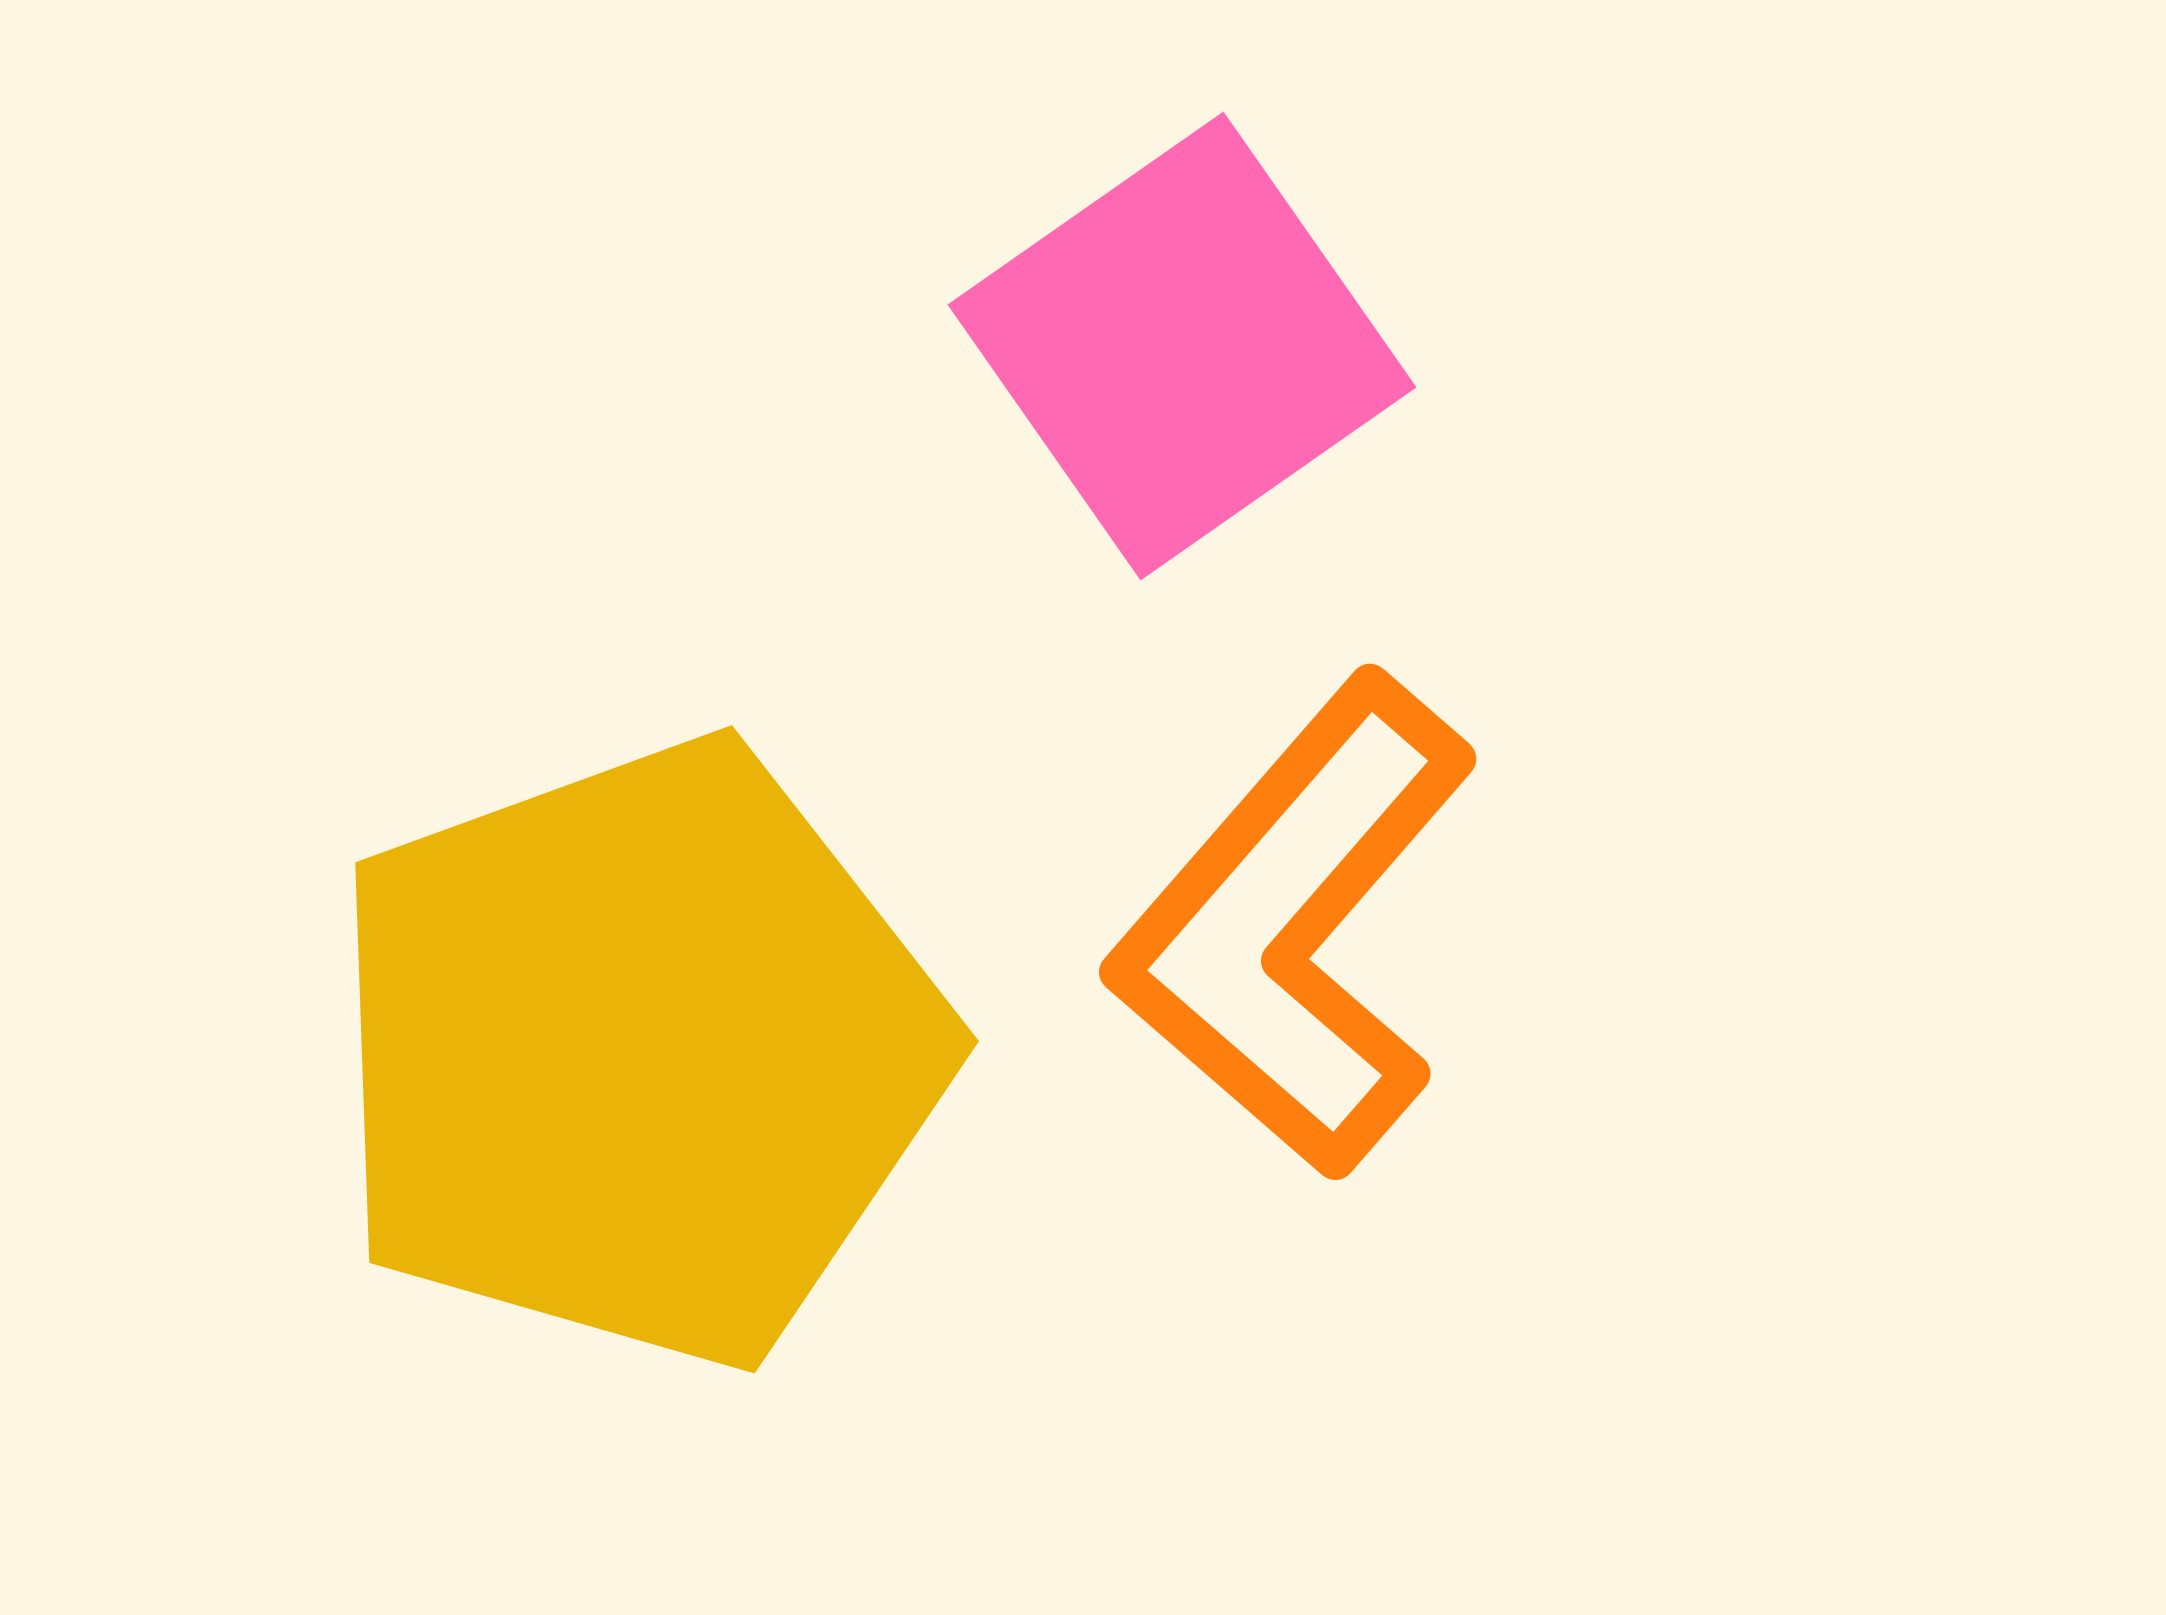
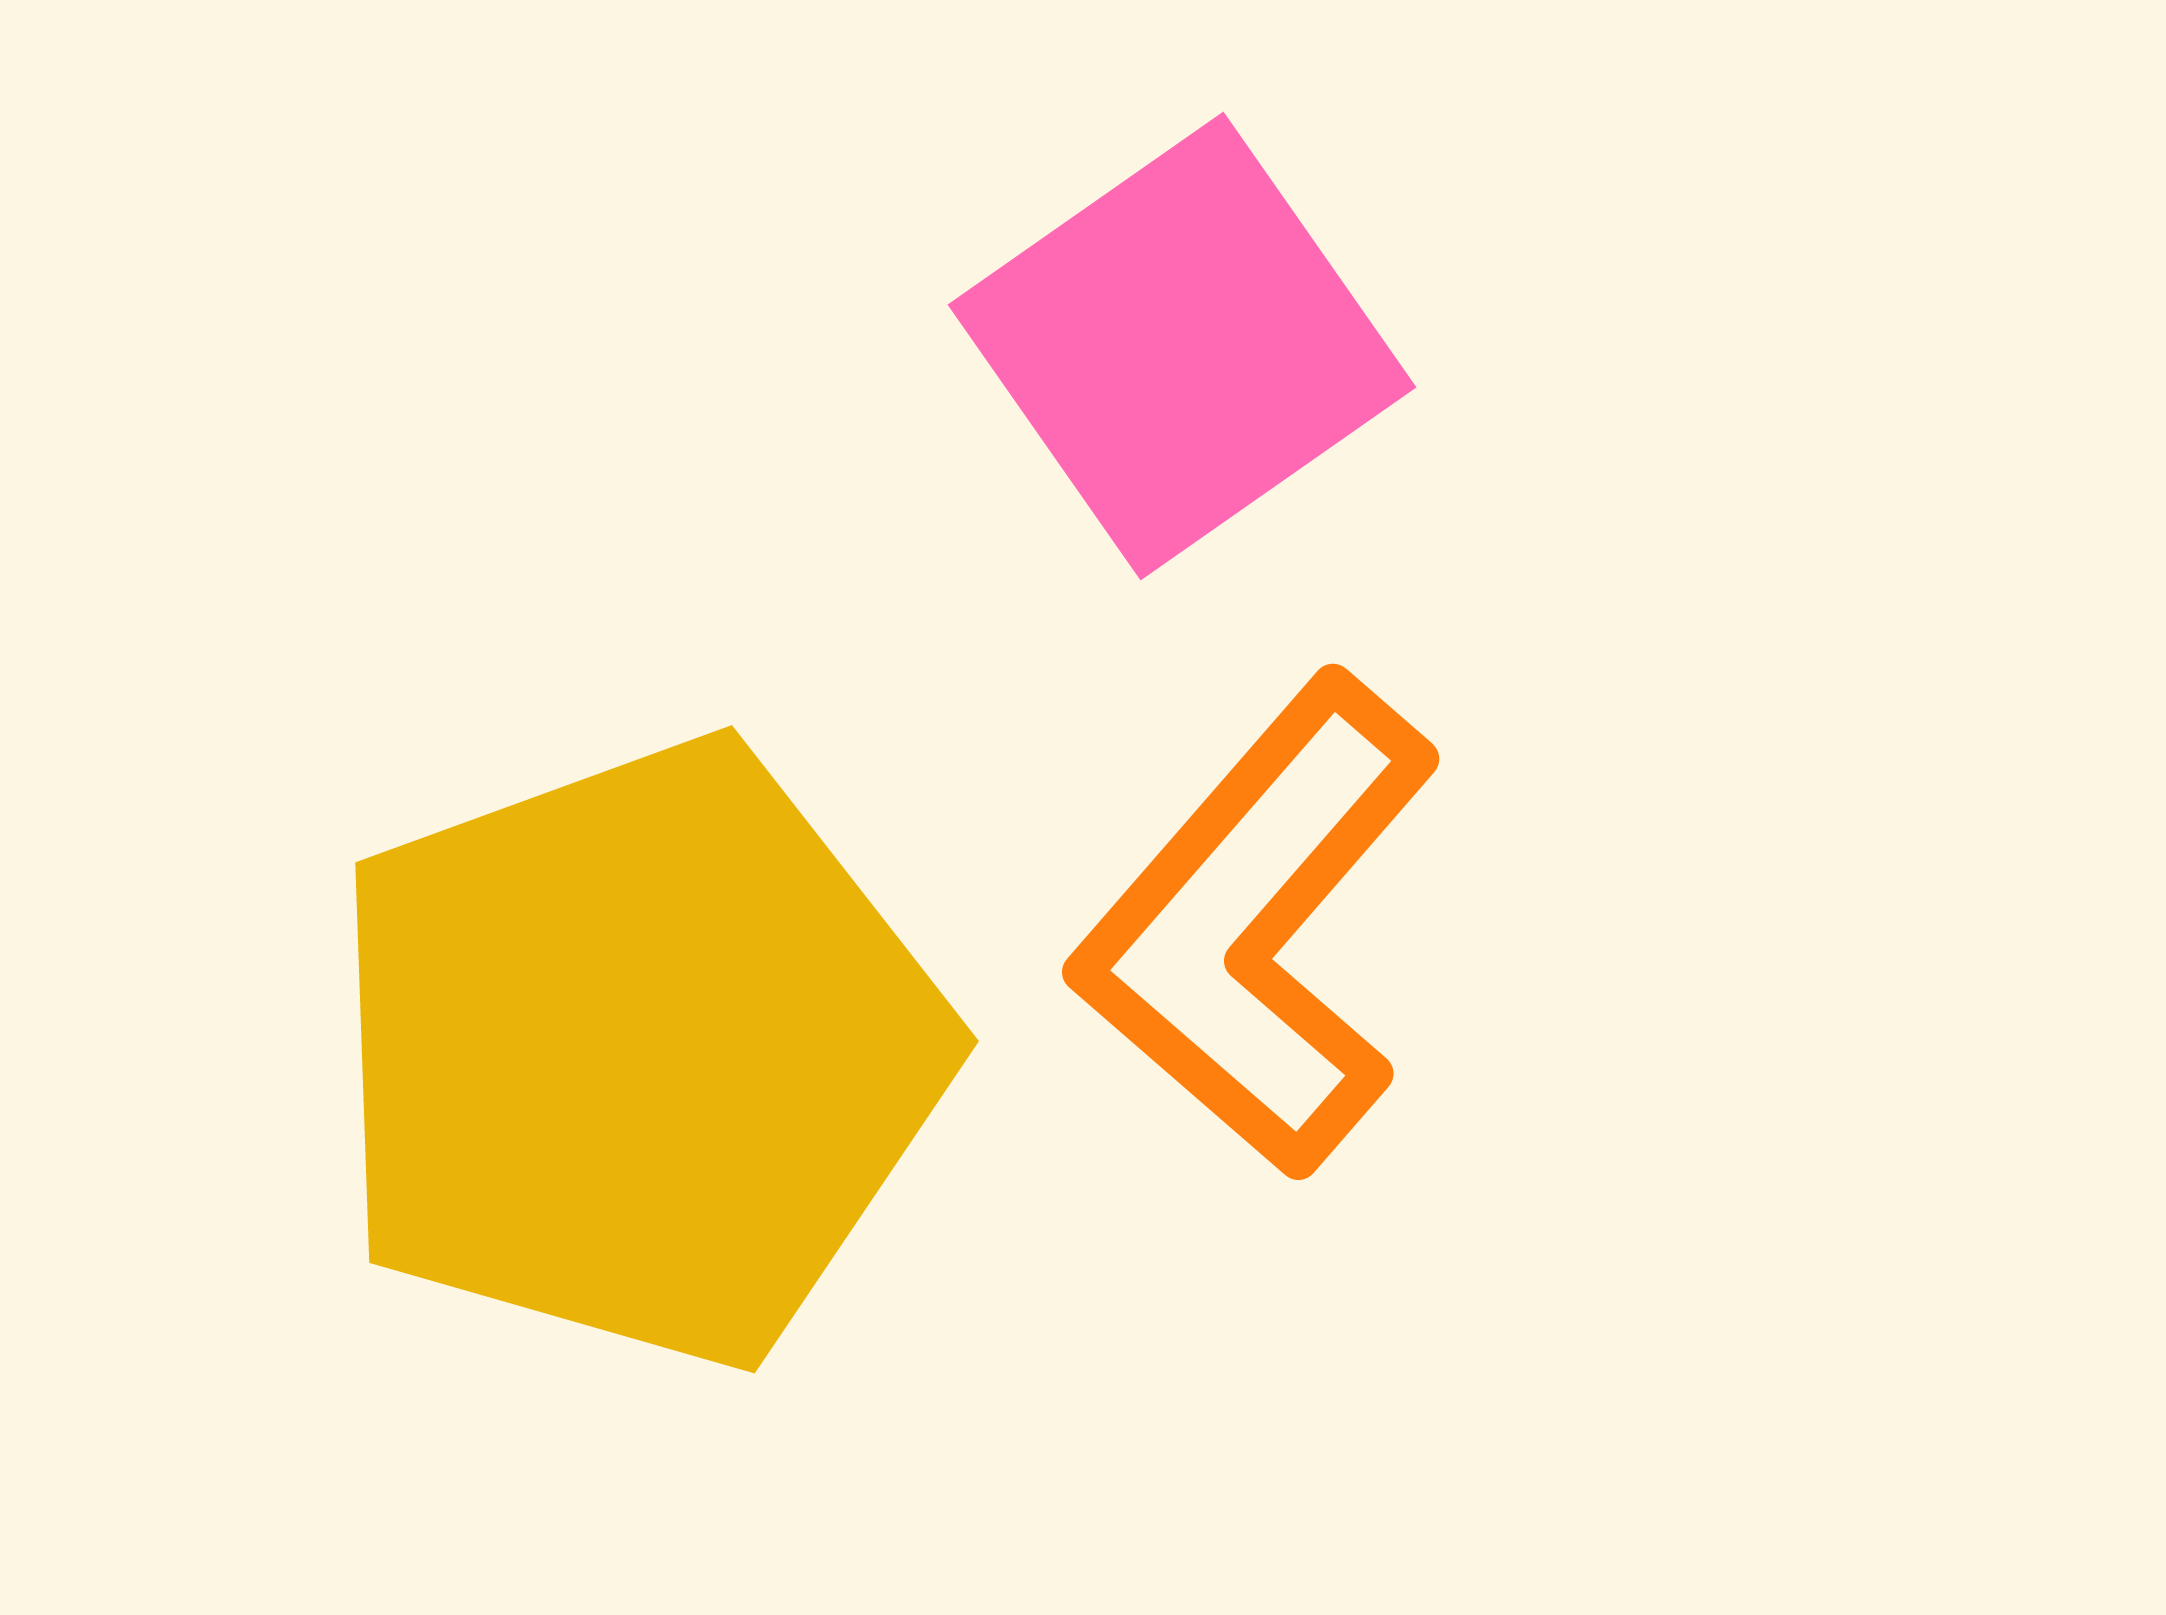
orange L-shape: moved 37 px left
